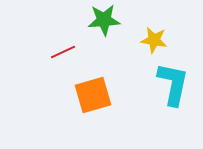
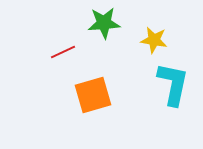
green star: moved 3 px down
